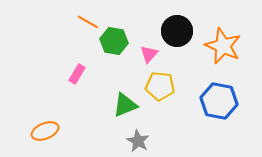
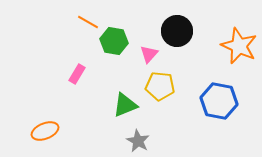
orange star: moved 16 px right
